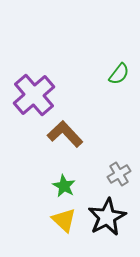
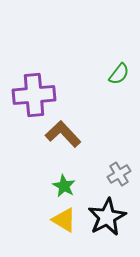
purple cross: rotated 36 degrees clockwise
brown L-shape: moved 2 px left
yellow triangle: rotated 12 degrees counterclockwise
